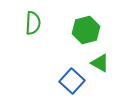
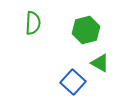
blue square: moved 1 px right, 1 px down
